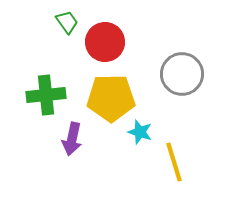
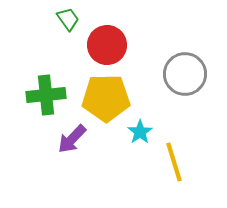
green trapezoid: moved 1 px right, 3 px up
red circle: moved 2 px right, 3 px down
gray circle: moved 3 px right
yellow pentagon: moved 5 px left
cyan star: rotated 20 degrees clockwise
purple arrow: rotated 32 degrees clockwise
